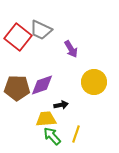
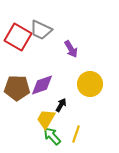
red square: rotated 8 degrees counterclockwise
yellow circle: moved 4 px left, 2 px down
black arrow: rotated 48 degrees counterclockwise
yellow trapezoid: rotated 55 degrees counterclockwise
